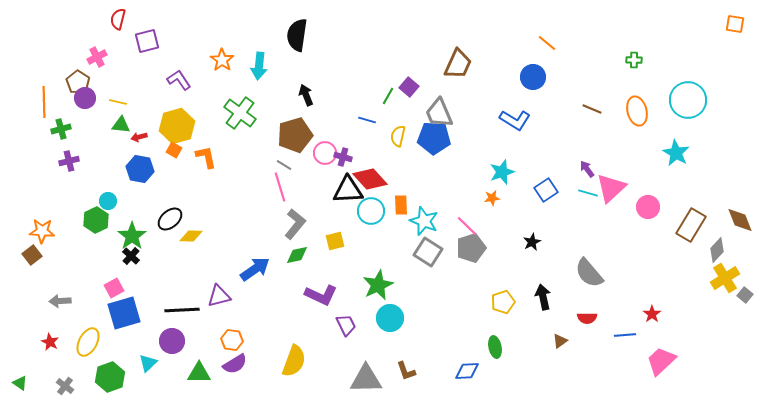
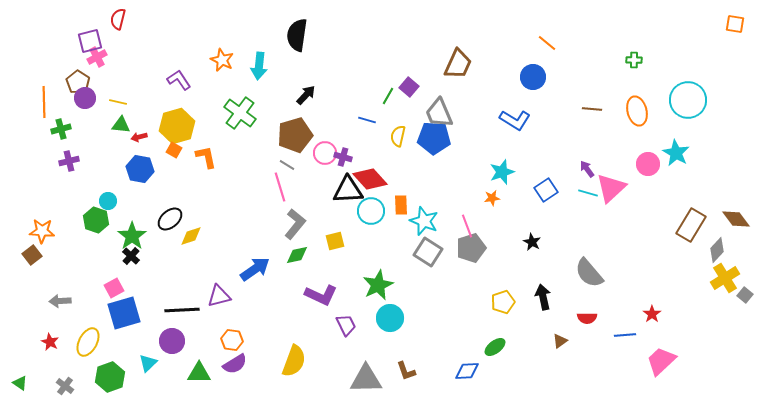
purple square at (147, 41): moved 57 px left
orange star at (222, 60): rotated 10 degrees counterclockwise
black arrow at (306, 95): rotated 65 degrees clockwise
brown line at (592, 109): rotated 18 degrees counterclockwise
gray line at (284, 165): moved 3 px right
pink circle at (648, 207): moved 43 px up
green hexagon at (96, 220): rotated 15 degrees counterclockwise
brown diamond at (740, 220): moved 4 px left, 1 px up; rotated 16 degrees counterclockwise
pink line at (467, 226): rotated 25 degrees clockwise
yellow diamond at (191, 236): rotated 20 degrees counterclockwise
black star at (532, 242): rotated 18 degrees counterclockwise
green ellipse at (495, 347): rotated 65 degrees clockwise
